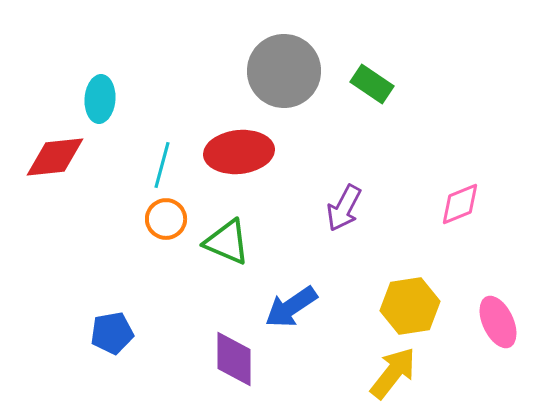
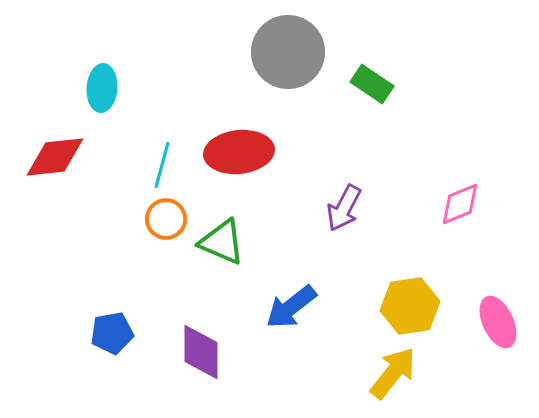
gray circle: moved 4 px right, 19 px up
cyan ellipse: moved 2 px right, 11 px up
green triangle: moved 5 px left
blue arrow: rotated 4 degrees counterclockwise
purple diamond: moved 33 px left, 7 px up
